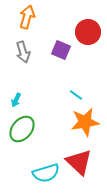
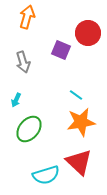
red circle: moved 1 px down
gray arrow: moved 10 px down
orange star: moved 4 px left
green ellipse: moved 7 px right
cyan semicircle: moved 2 px down
